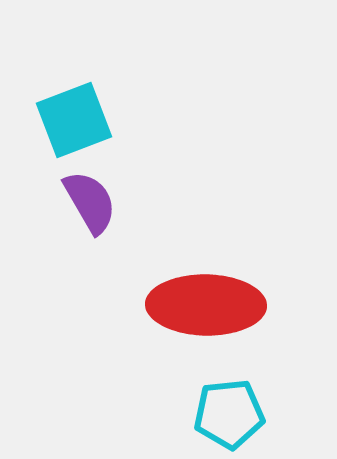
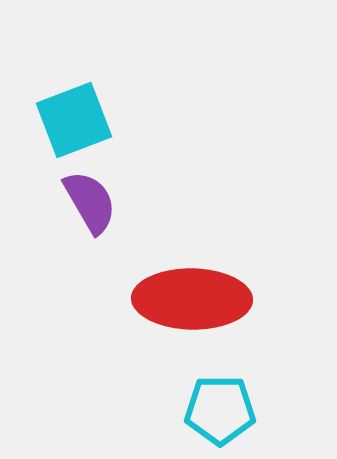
red ellipse: moved 14 px left, 6 px up
cyan pentagon: moved 9 px left, 4 px up; rotated 6 degrees clockwise
